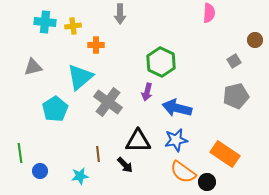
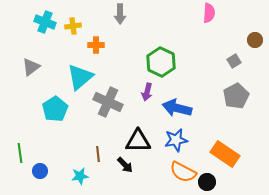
cyan cross: rotated 15 degrees clockwise
gray triangle: moved 2 px left; rotated 24 degrees counterclockwise
gray pentagon: rotated 15 degrees counterclockwise
gray cross: rotated 12 degrees counterclockwise
orange semicircle: rotated 8 degrees counterclockwise
